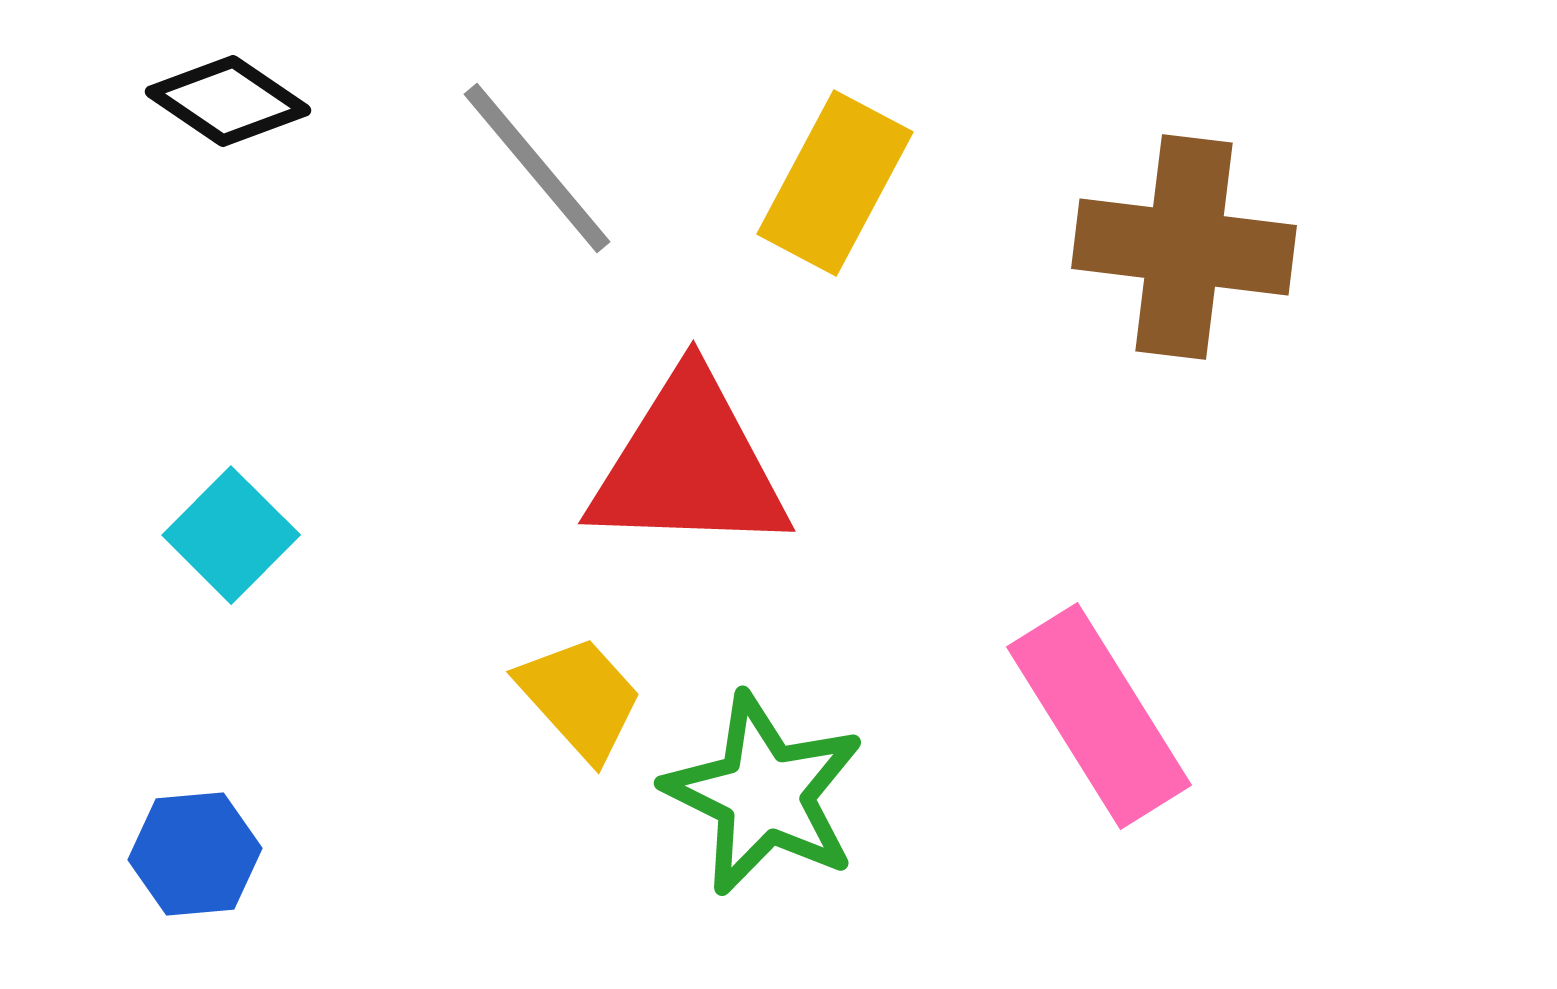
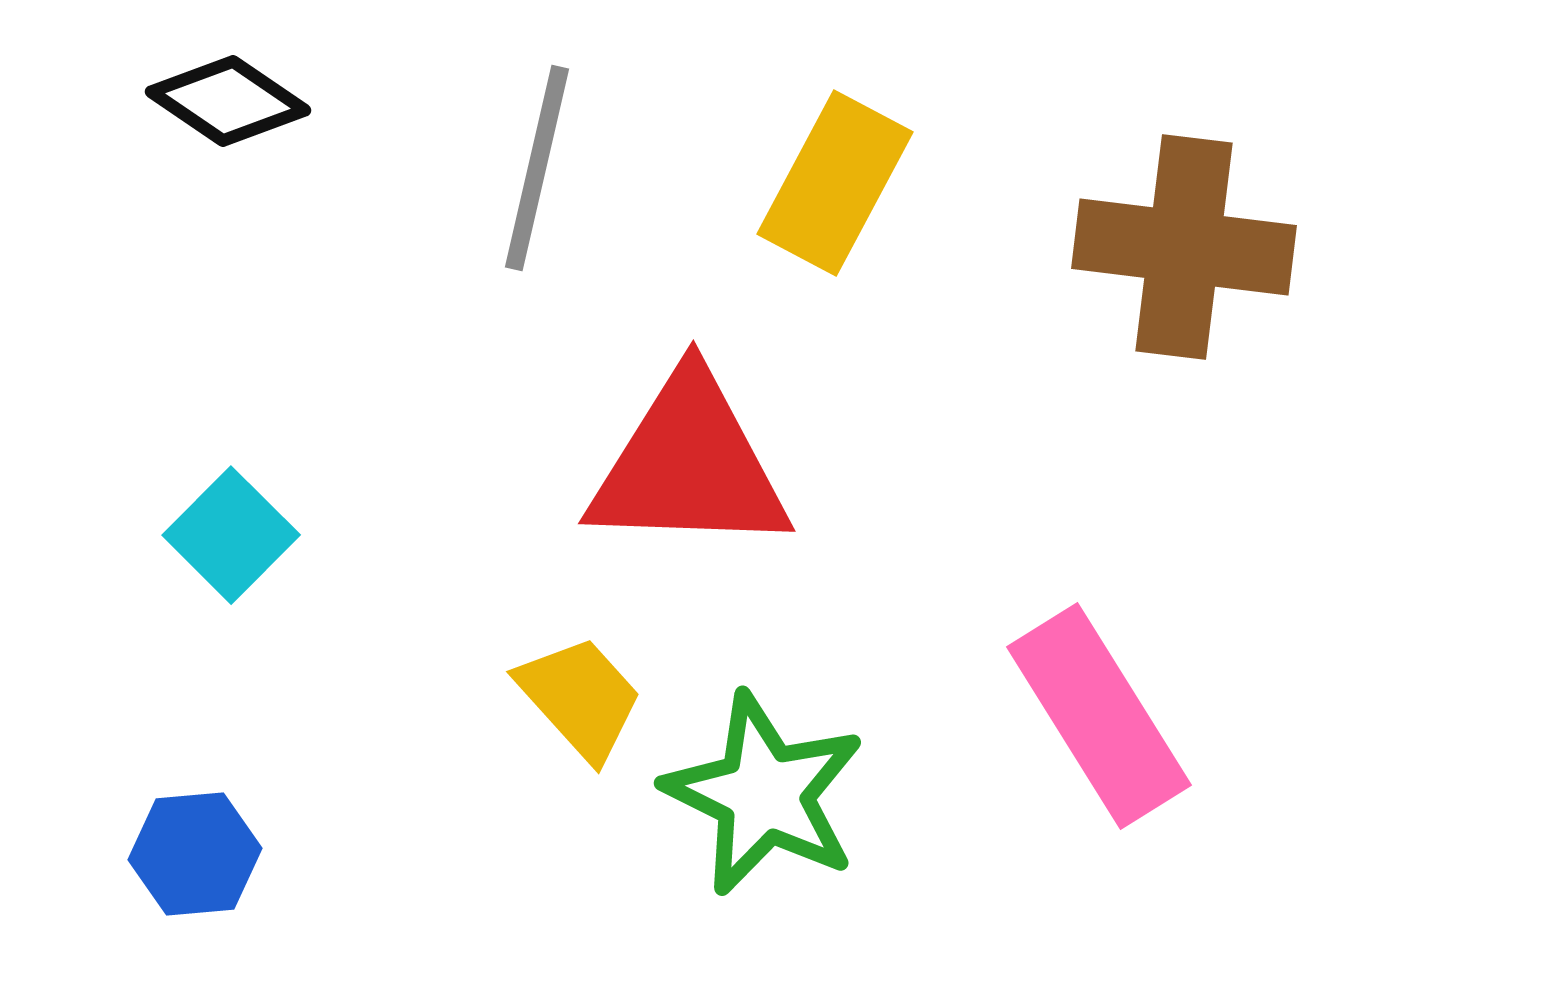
gray line: rotated 53 degrees clockwise
